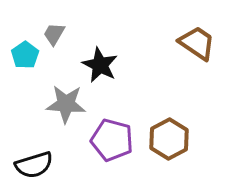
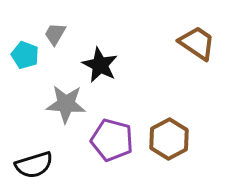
gray trapezoid: moved 1 px right
cyan pentagon: rotated 16 degrees counterclockwise
